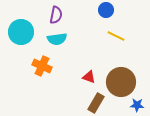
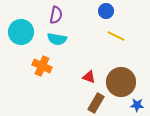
blue circle: moved 1 px down
cyan semicircle: rotated 18 degrees clockwise
